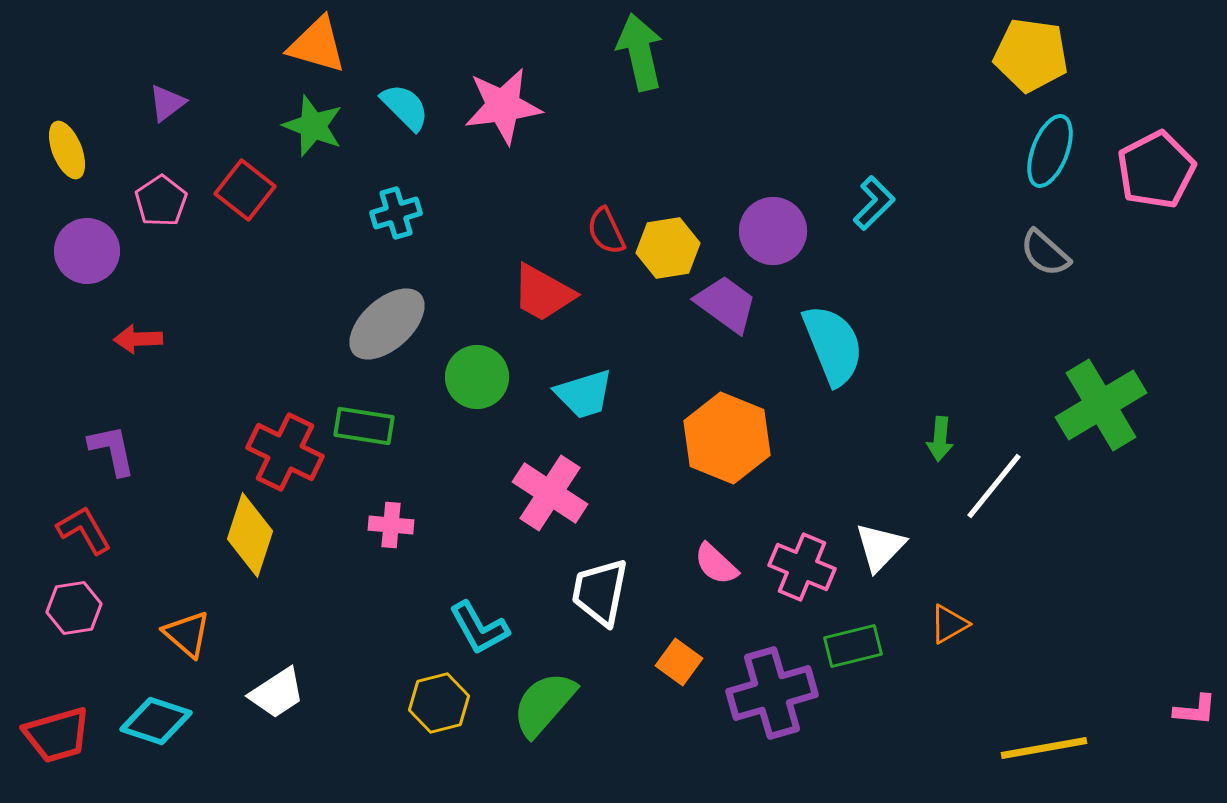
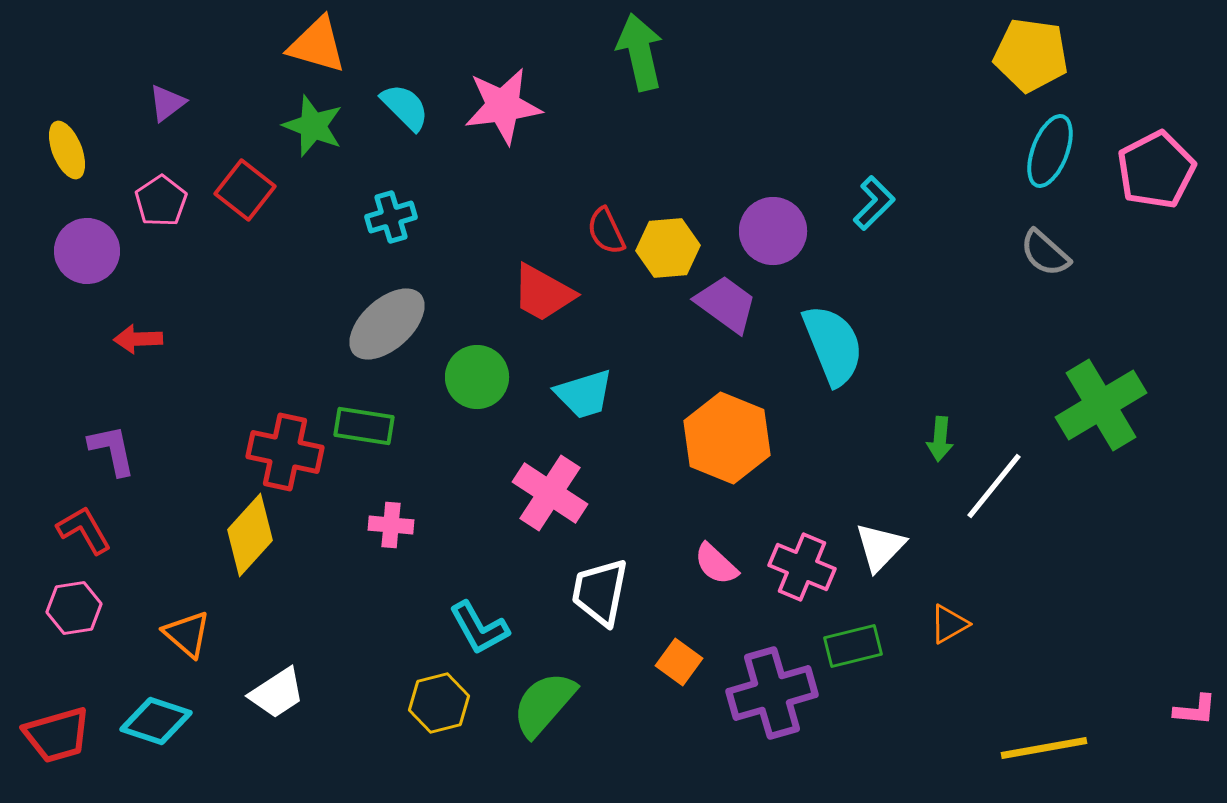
cyan cross at (396, 213): moved 5 px left, 4 px down
yellow hexagon at (668, 248): rotated 4 degrees clockwise
red cross at (285, 452): rotated 14 degrees counterclockwise
yellow diamond at (250, 535): rotated 24 degrees clockwise
